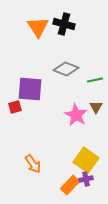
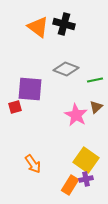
orange triangle: rotated 20 degrees counterclockwise
brown triangle: rotated 16 degrees clockwise
orange rectangle: rotated 12 degrees counterclockwise
